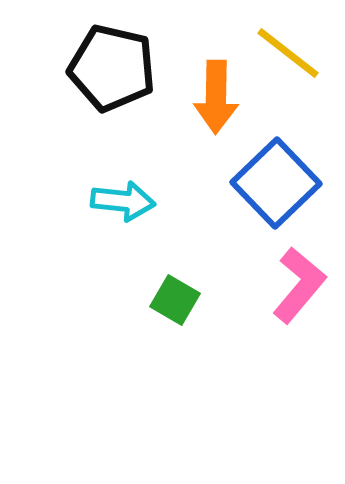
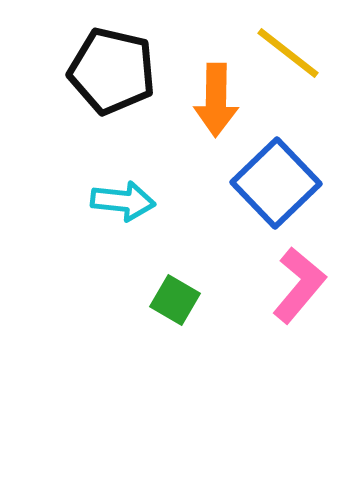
black pentagon: moved 3 px down
orange arrow: moved 3 px down
